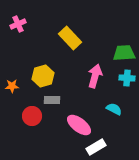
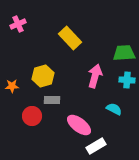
cyan cross: moved 2 px down
white rectangle: moved 1 px up
